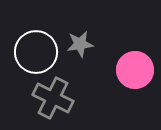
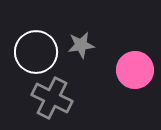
gray star: moved 1 px right, 1 px down
gray cross: moved 1 px left
